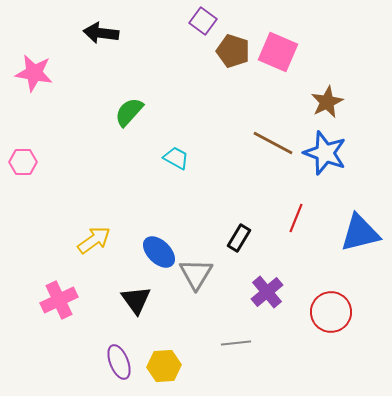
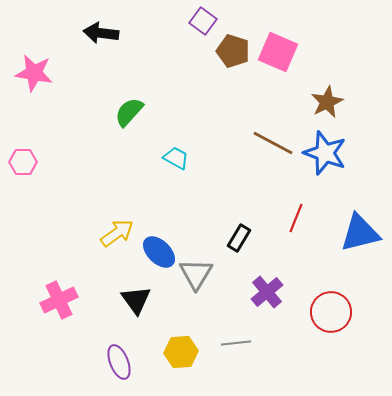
yellow arrow: moved 23 px right, 7 px up
yellow hexagon: moved 17 px right, 14 px up
